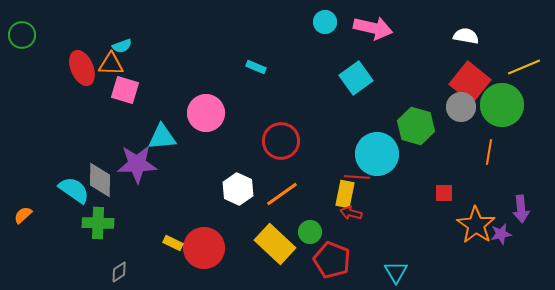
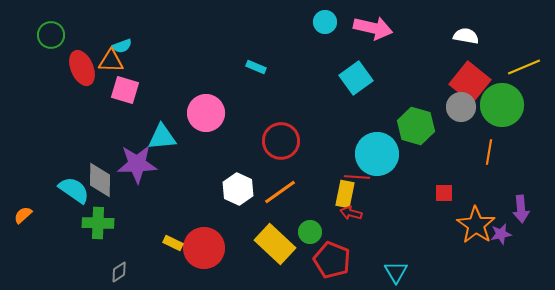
green circle at (22, 35): moved 29 px right
orange triangle at (111, 64): moved 3 px up
orange line at (282, 194): moved 2 px left, 2 px up
